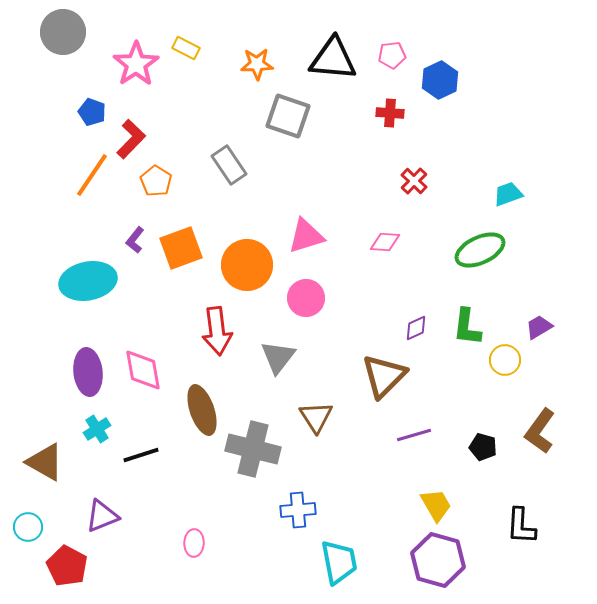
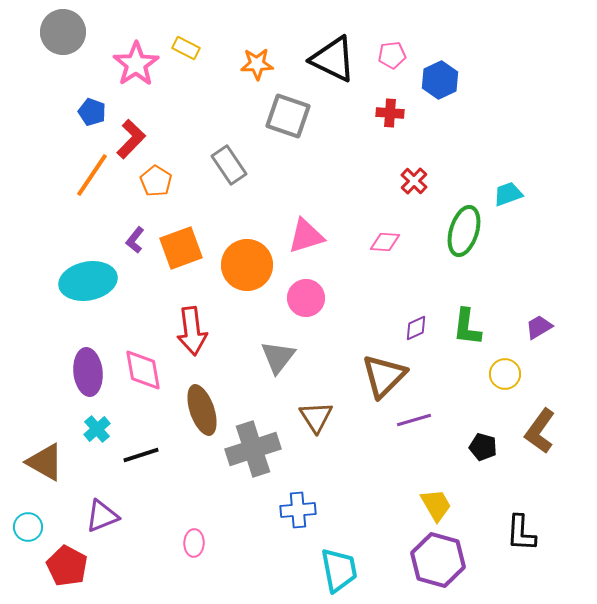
black triangle at (333, 59): rotated 21 degrees clockwise
green ellipse at (480, 250): moved 16 px left, 19 px up; rotated 48 degrees counterclockwise
red arrow at (217, 331): moved 25 px left
yellow circle at (505, 360): moved 14 px down
cyan cross at (97, 429): rotated 8 degrees counterclockwise
purple line at (414, 435): moved 15 px up
gray cross at (253, 449): rotated 32 degrees counterclockwise
black L-shape at (521, 526): moved 7 px down
cyan trapezoid at (339, 562): moved 8 px down
